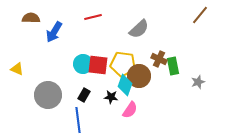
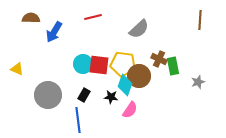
brown line: moved 5 px down; rotated 36 degrees counterclockwise
red square: moved 1 px right
